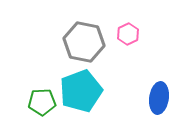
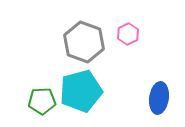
gray hexagon: rotated 9 degrees clockwise
cyan pentagon: rotated 6 degrees clockwise
green pentagon: moved 1 px up
